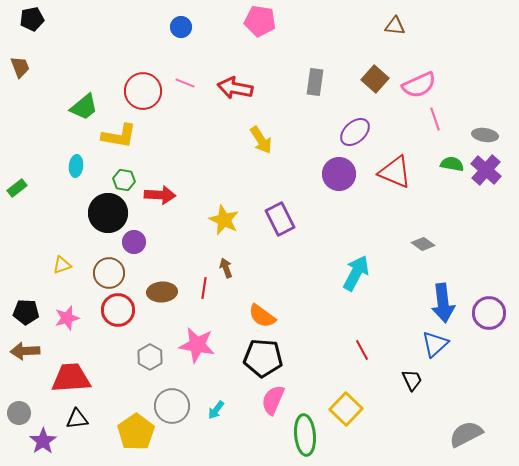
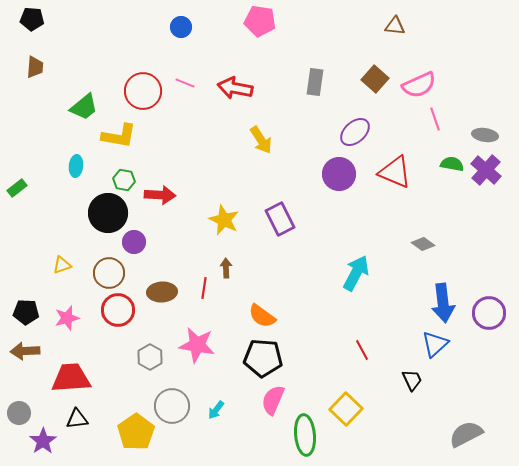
black pentagon at (32, 19): rotated 15 degrees clockwise
brown trapezoid at (20, 67): moved 15 px right; rotated 25 degrees clockwise
brown arrow at (226, 268): rotated 18 degrees clockwise
